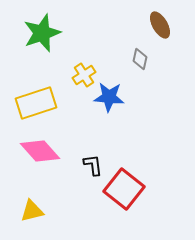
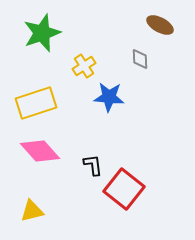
brown ellipse: rotated 32 degrees counterclockwise
gray diamond: rotated 15 degrees counterclockwise
yellow cross: moved 9 px up
